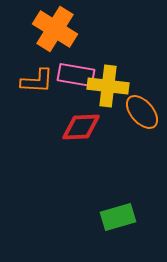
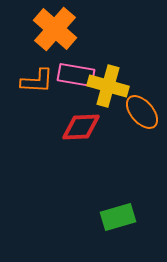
orange cross: rotated 9 degrees clockwise
yellow cross: rotated 9 degrees clockwise
